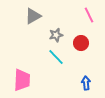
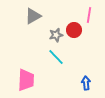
pink line: rotated 35 degrees clockwise
red circle: moved 7 px left, 13 px up
pink trapezoid: moved 4 px right
